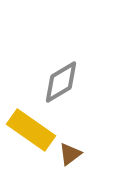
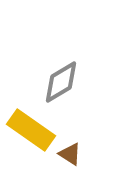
brown triangle: rotated 50 degrees counterclockwise
